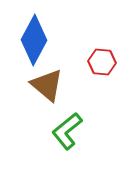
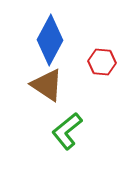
blue diamond: moved 16 px right
brown triangle: rotated 6 degrees counterclockwise
